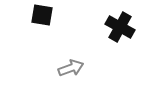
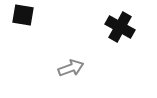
black square: moved 19 px left
